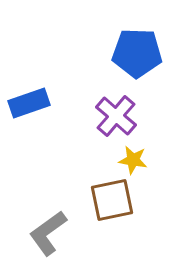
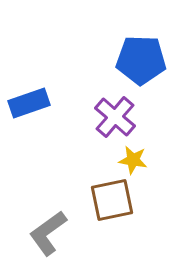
blue pentagon: moved 4 px right, 7 px down
purple cross: moved 1 px left, 1 px down
